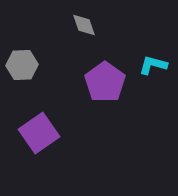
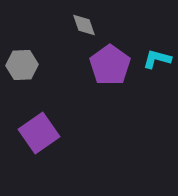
cyan L-shape: moved 4 px right, 6 px up
purple pentagon: moved 5 px right, 17 px up
